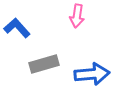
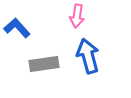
gray rectangle: rotated 8 degrees clockwise
blue arrow: moved 4 px left, 18 px up; rotated 100 degrees counterclockwise
